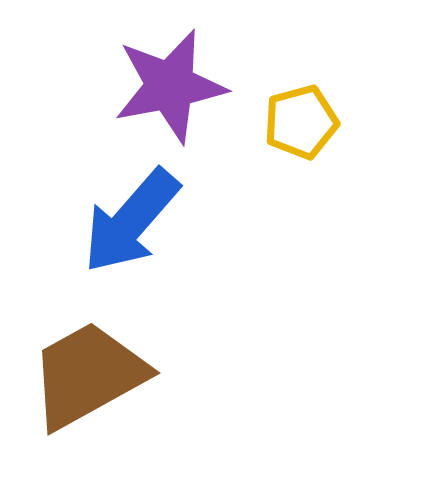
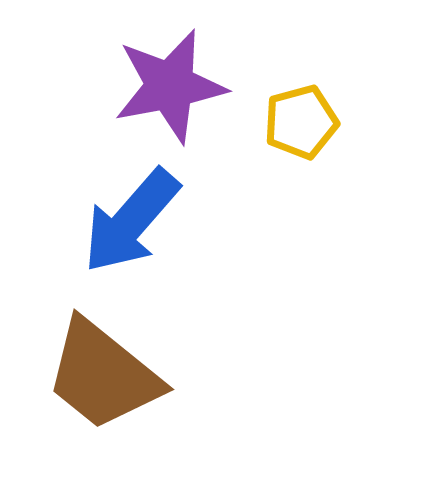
brown trapezoid: moved 15 px right; rotated 112 degrees counterclockwise
